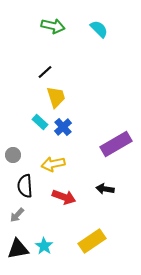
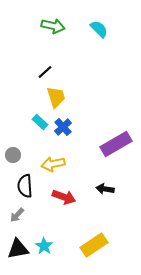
yellow rectangle: moved 2 px right, 4 px down
